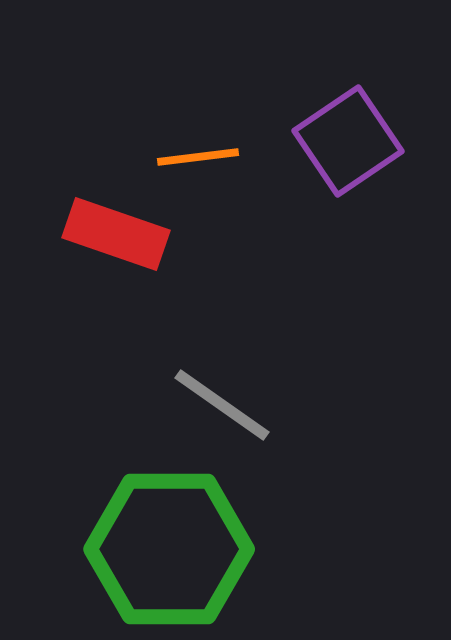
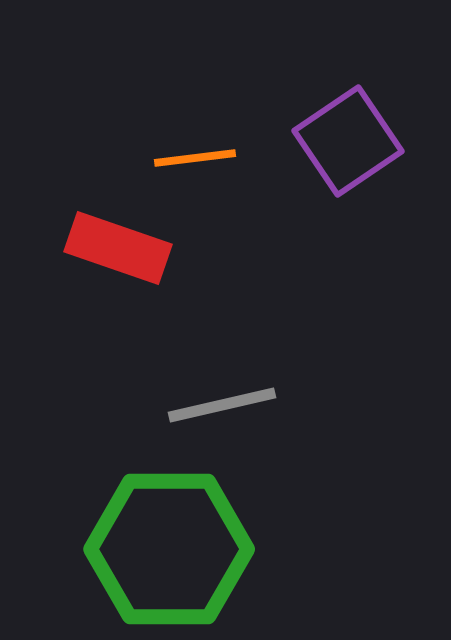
orange line: moved 3 px left, 1 px down
red rectangle: moved 2 px right, 14 px down
gray line: rotated 48 degrees counterclockwise
